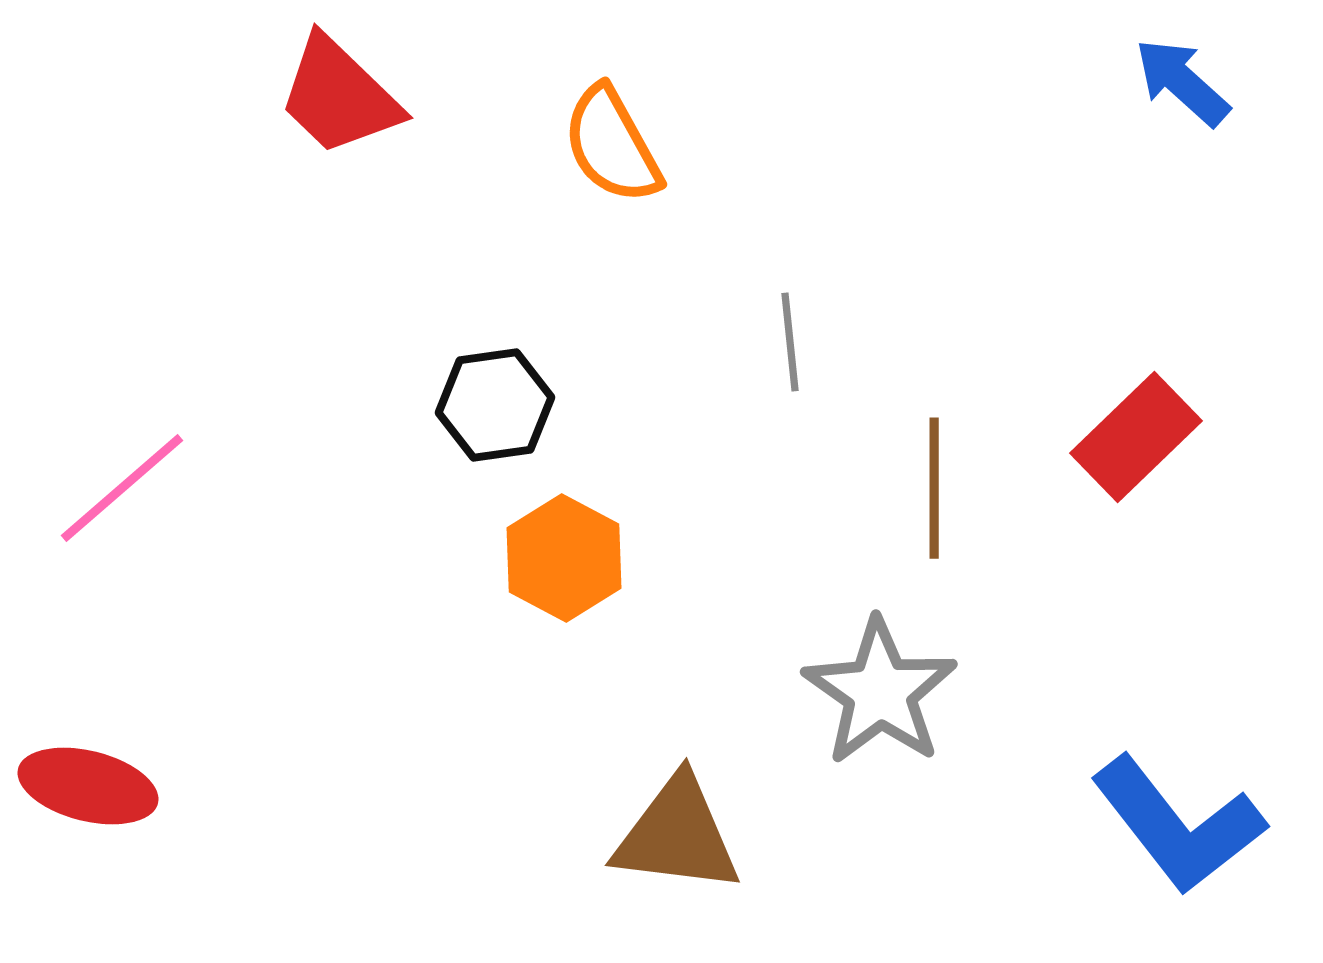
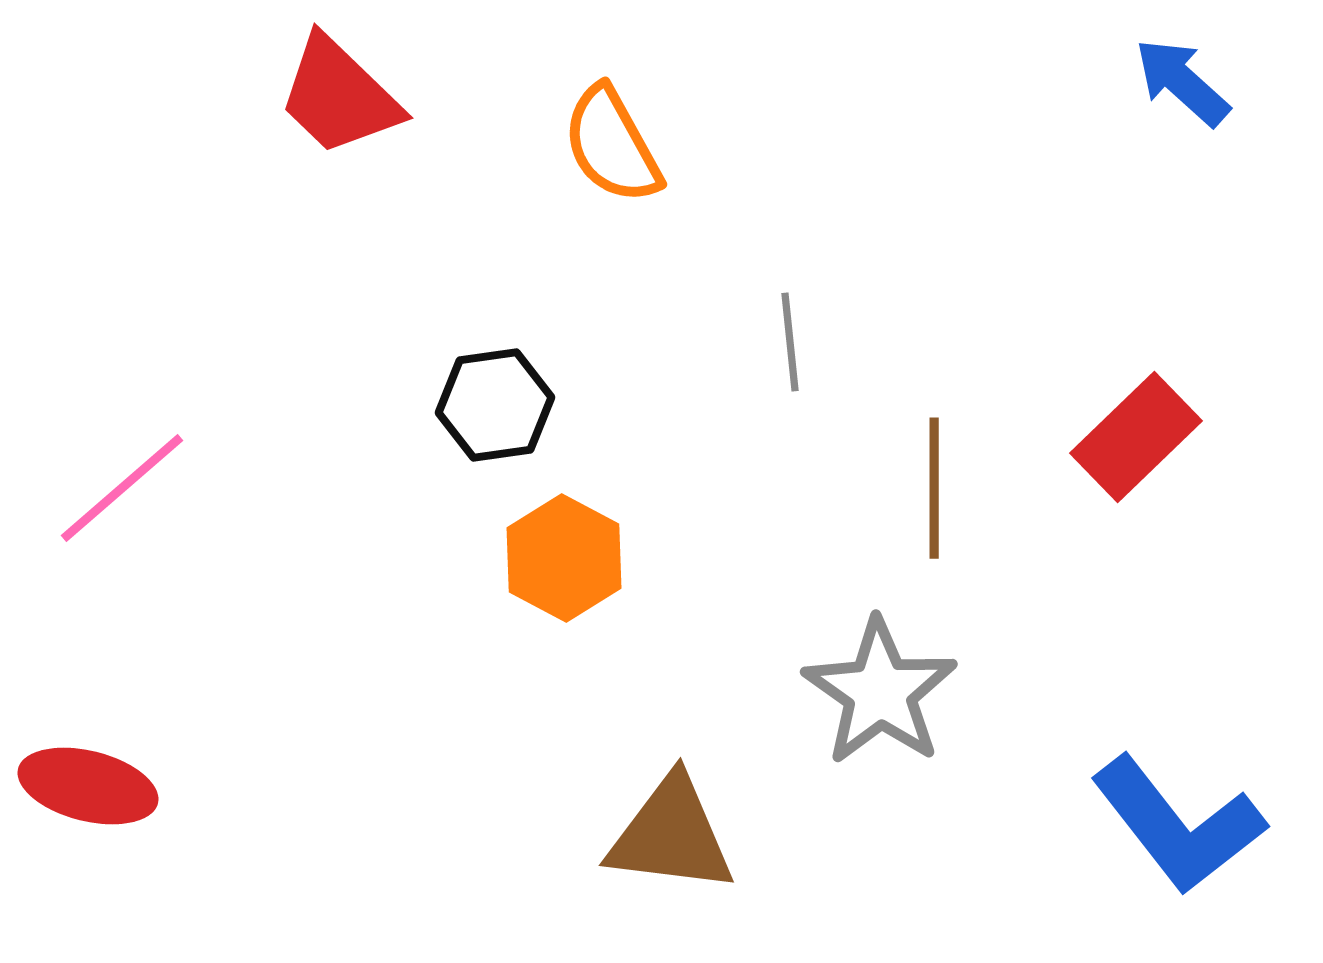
brown triangle: moved 6 px left
